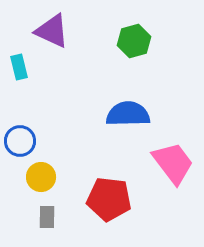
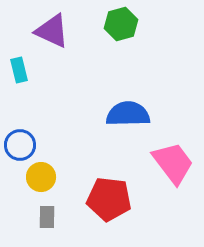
green hexagon: moved 13 px left, 17 px up
cyan rectangle: moved 3 px down
blue circle: moved 4 px down
